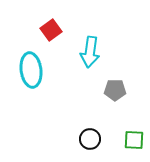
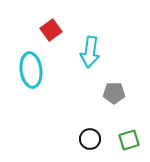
gray pentagon: moved 1 px left, 3 px down
green square: moved 5 px left; rotated 20 degrees counterclockwise
